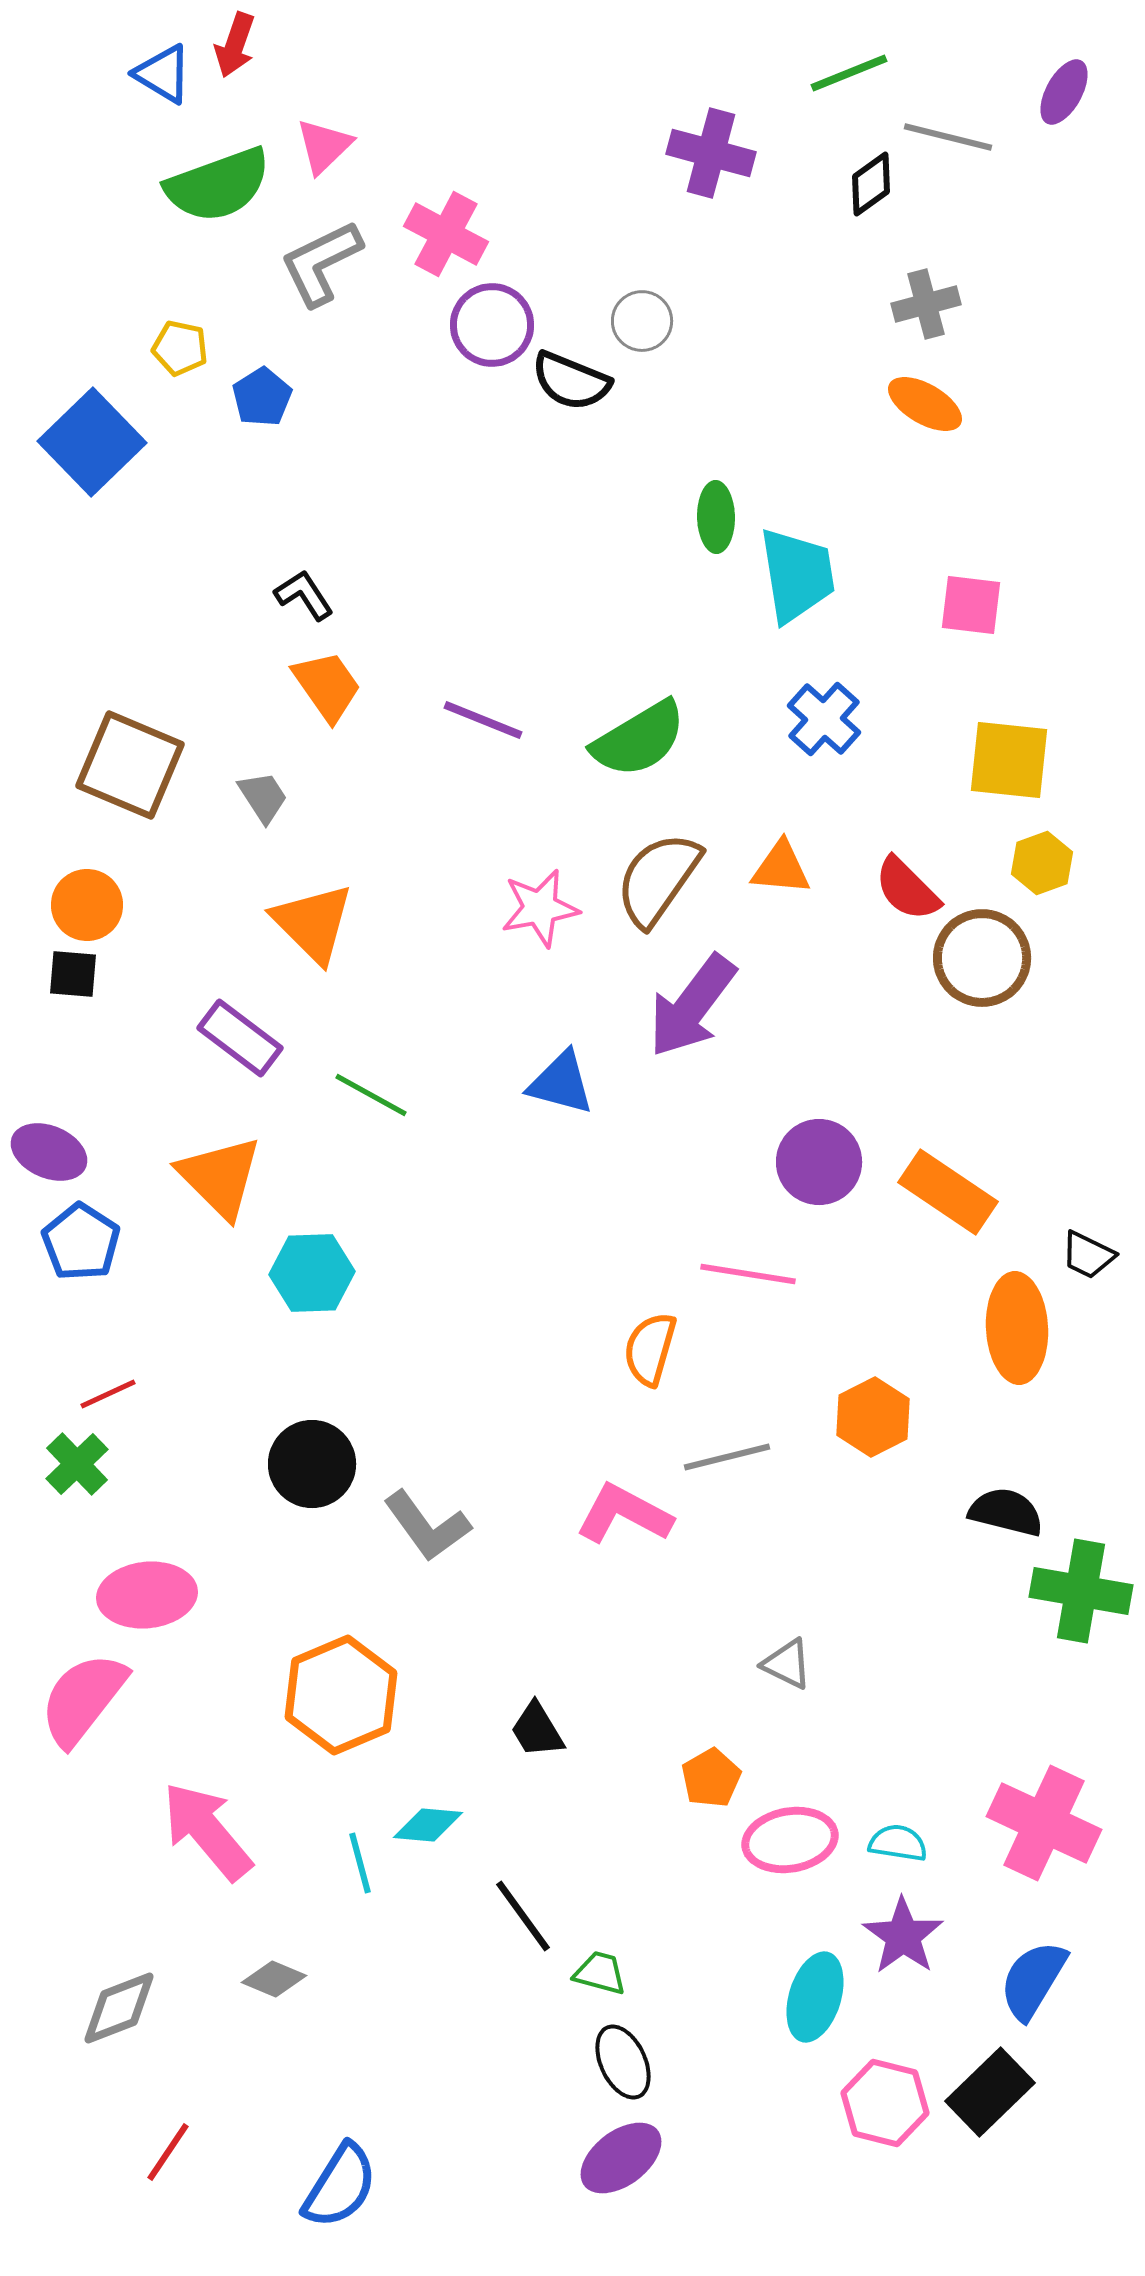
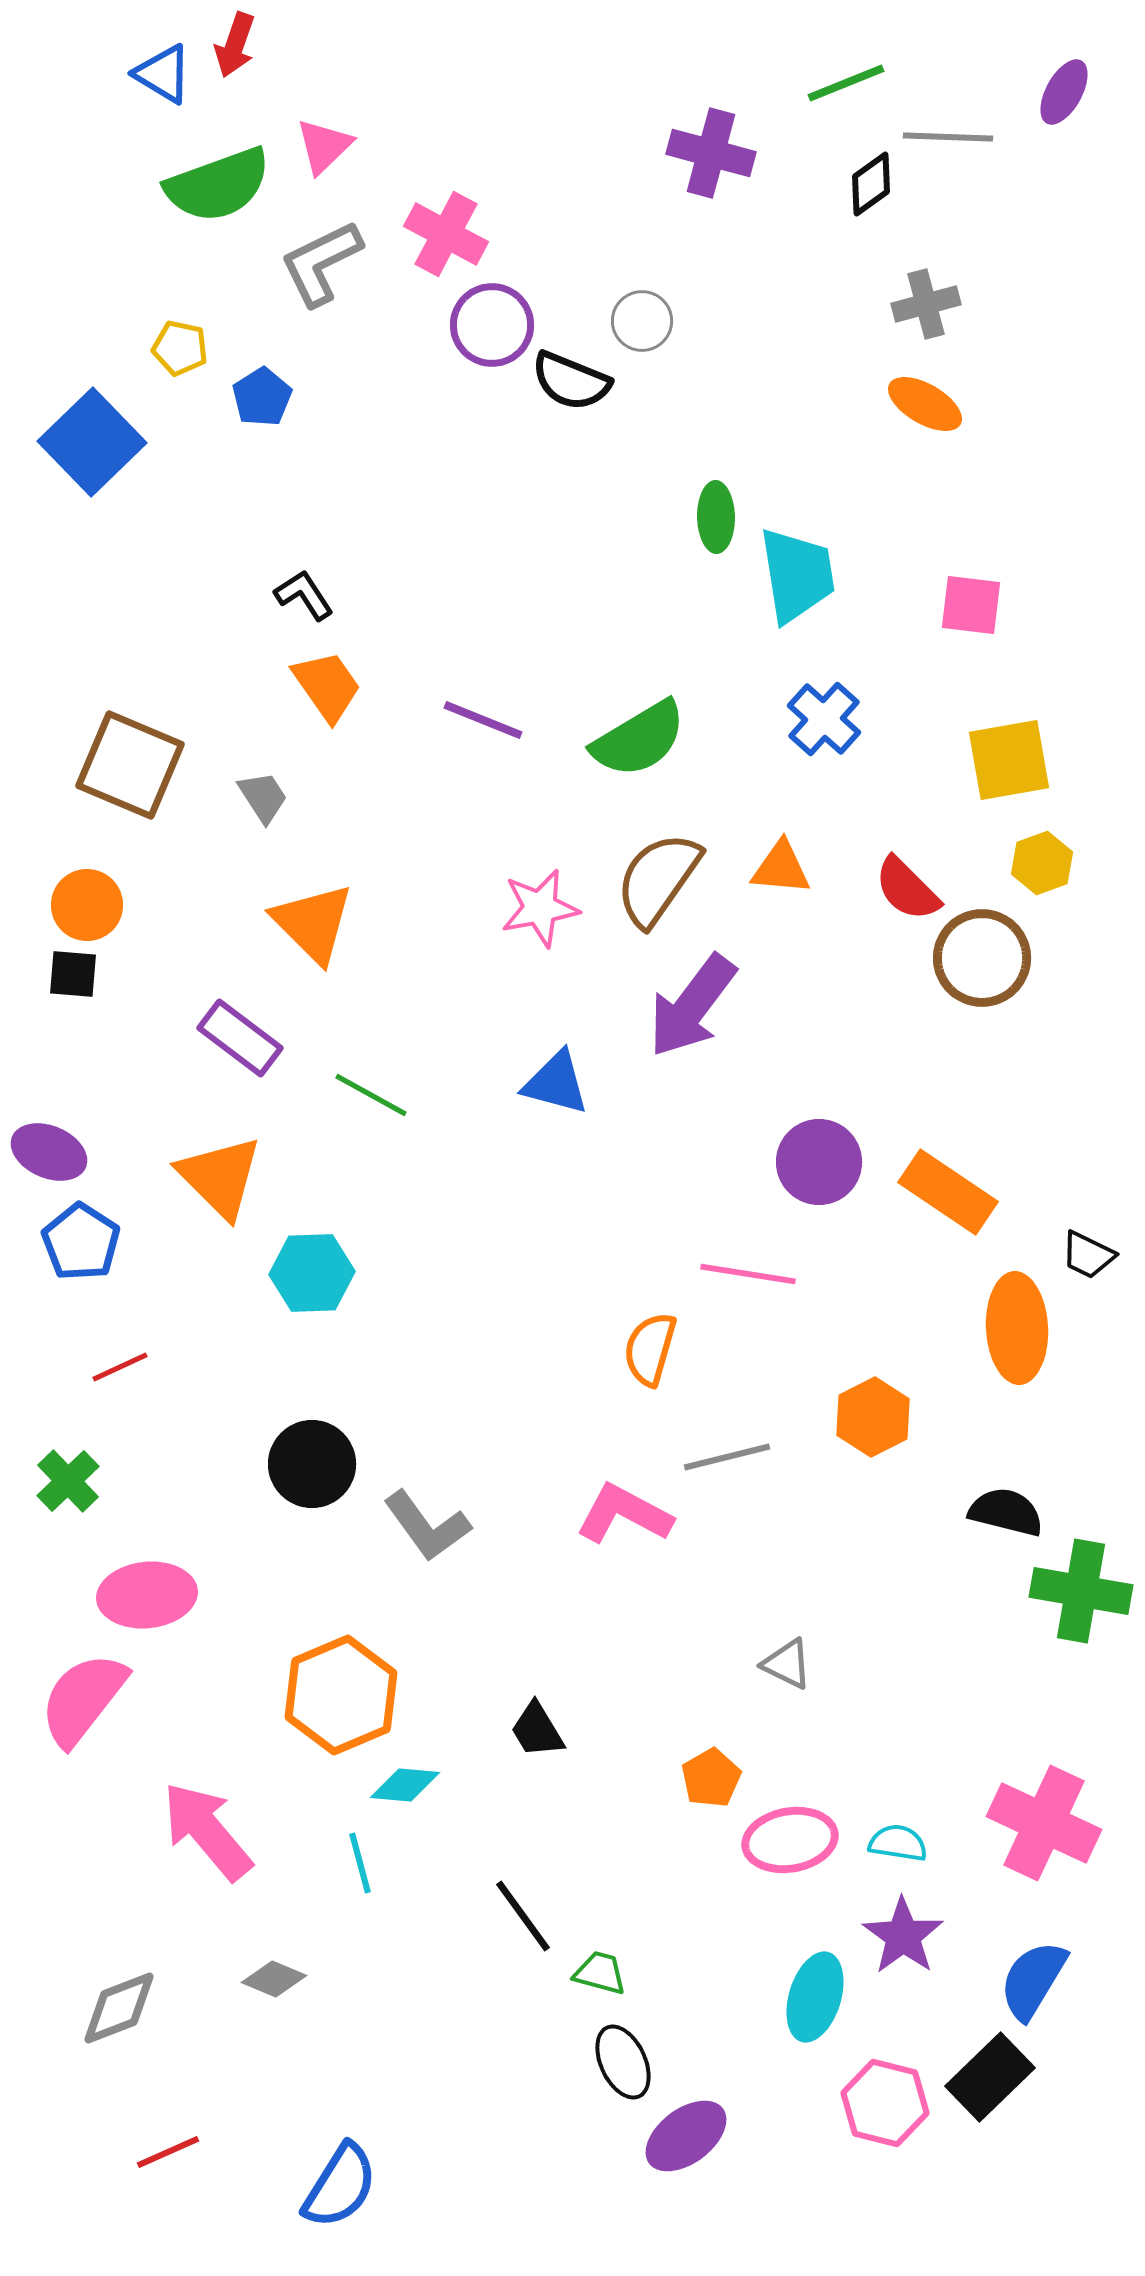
green line at (849, 73): moved 3 px left, 10 px down
gray line at (948, 137): rotated 12 degrees counterclockwise
yellow square at (1009, 760): rotated 16 degrees counterclockwise
blue triangle at (561, 1083): moved 5 px left
red line at (108, 1394): moved 12 px right, 27 px up
green cross at (77, 1464): moved 9 px left, 17 px down
cyan diamond at (428, 1825): moved 23 px left, 40 px up
black rectangle at (990, 2092): moved 15 px up
red line at (168, 2152): rotated 32 degrees clockwise
purple ellipse at (621, 2158): moved 65 px right, 22 px up
